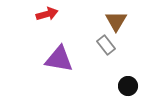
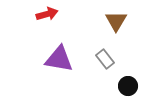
gray rectangle: moved 1 px left, 14 px down
